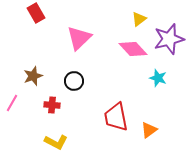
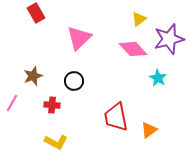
cyan star: rotated 12 degrees clockwise
